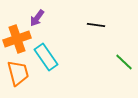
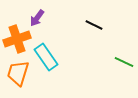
black line: moved 2 px left; rotated 18 degrees clockwise
green line: rotated 18 degrees counterclockwise
orange trapezoid: rotated 148 degrees counterclockwise
